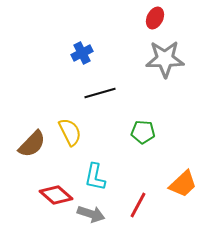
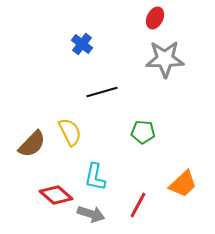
blue cross: moved 9 px up; rotated 25 degrees counterclockwise
black line: moved 2 px right, 1 px up
